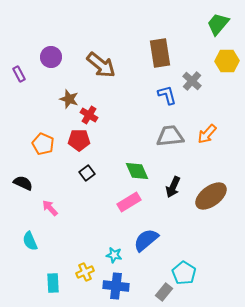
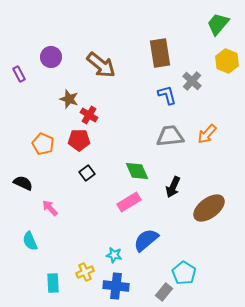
yellow hexagon: rotated 25 degrees clockwise
brown ellipse: moved 2 px left, 12 px down
